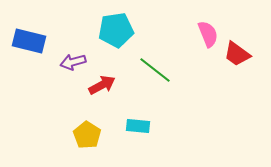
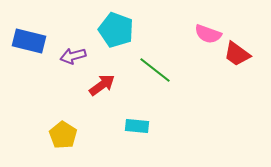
cyan pentagon: rotated 28 degrees clockwise
pink semicircle: rotated 132 degrees clockwise
purple arrow: moved 6 px up
red arrow: rotated 8 degrees counterclockwise
cyan rectangle: moved 1 px left
yellow pentagon: moved 24 px left
